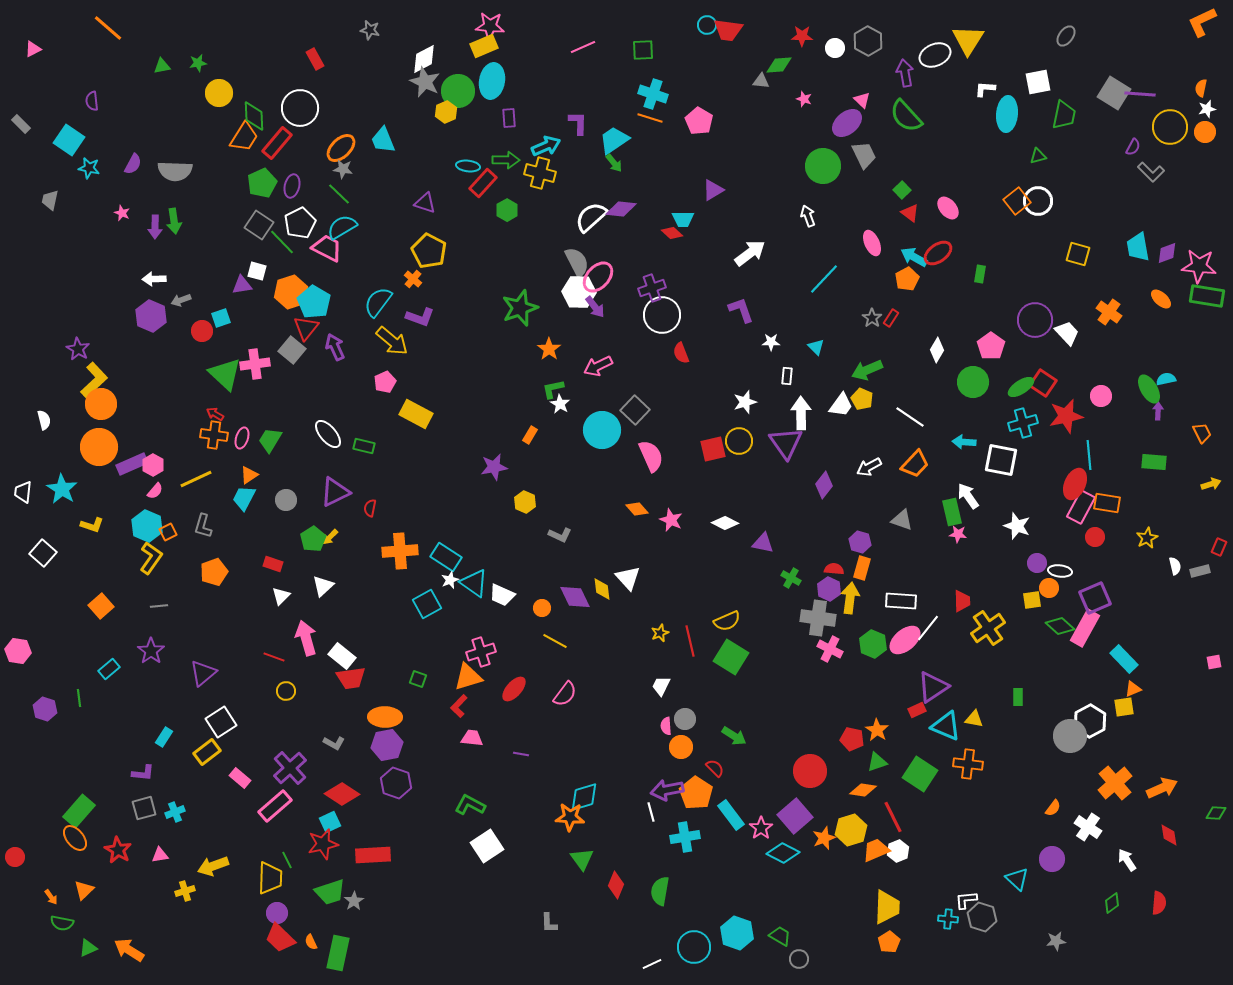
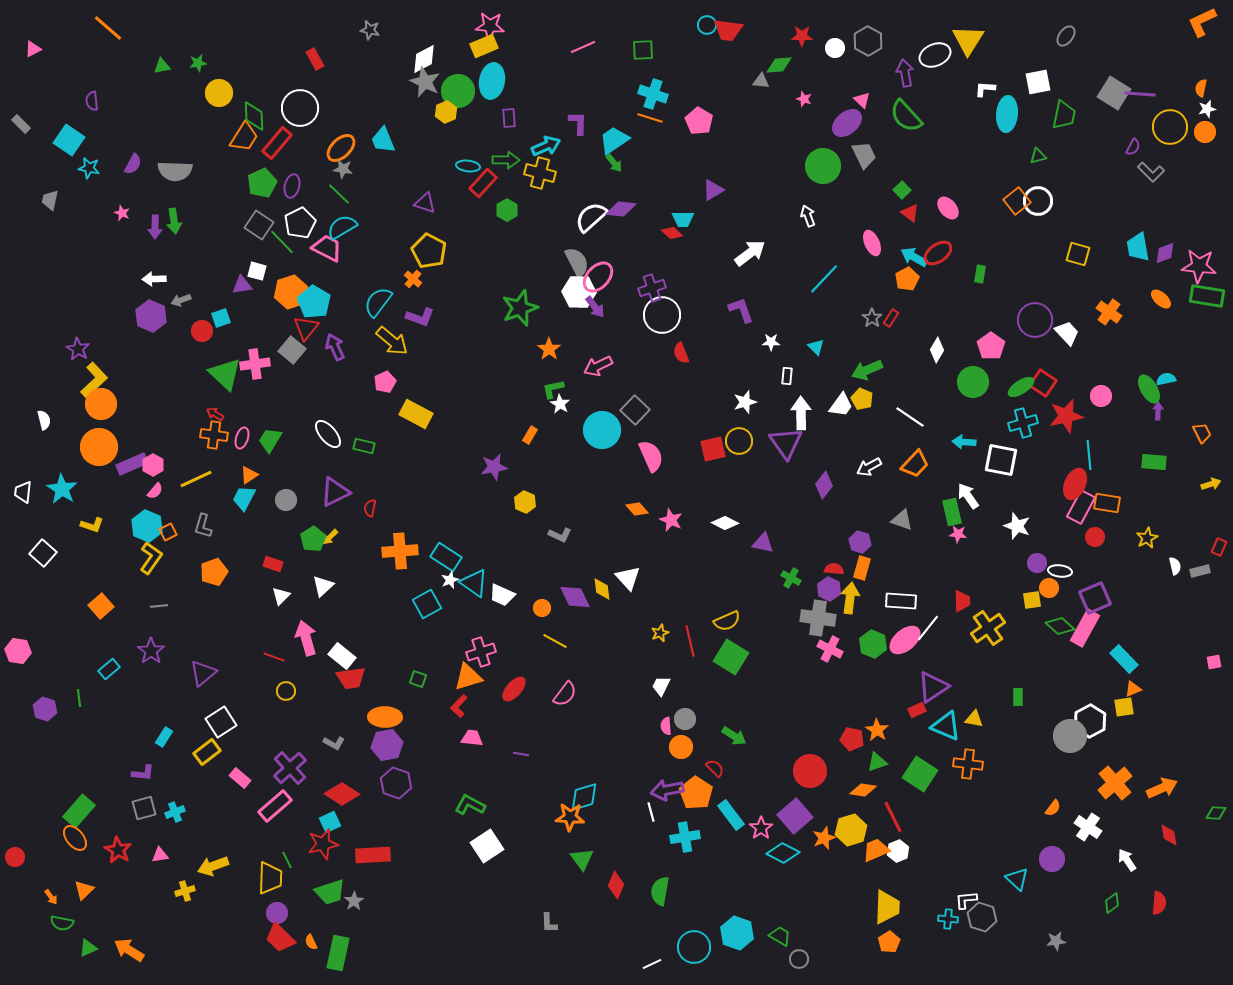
purple diamond at (1167, 253): moved 2 px left
